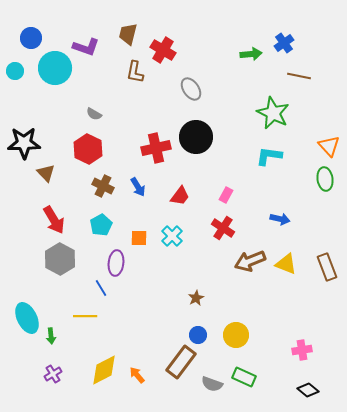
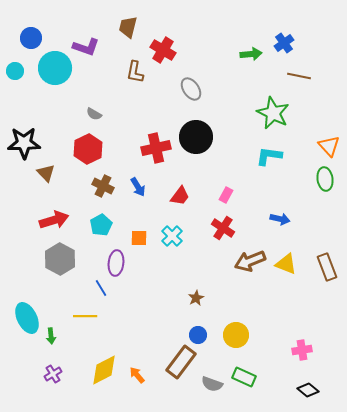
brown trapezoid at (128, 34): moved 7 px up
red hexagon at (88, 149): rotated 8 degrees clockwise
red arrow at (54, 220): rotated 76 degrees counterclockwise
